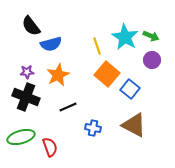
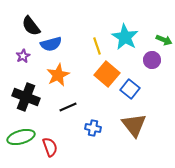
green arrow: moved 13 px right, 4 px down
purple star: moved 4 px left, 16 px up; rotated 24 degrees counterclockwise
brown triangle: rotated 24 degrees clockwise
